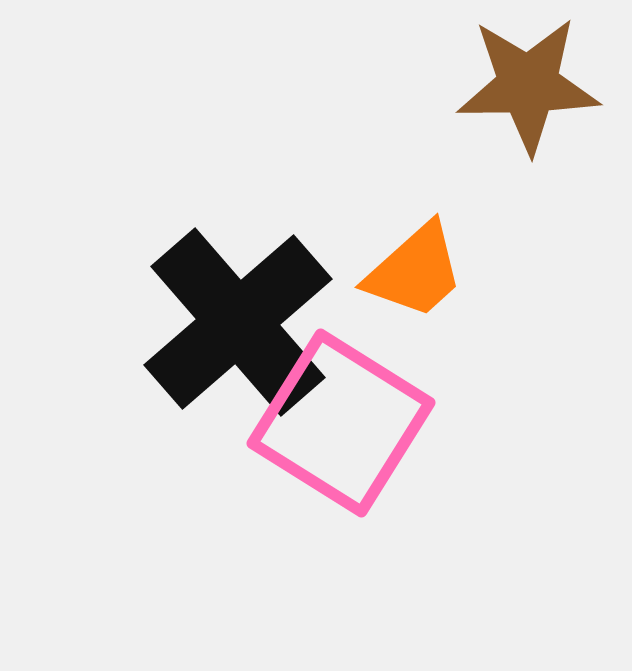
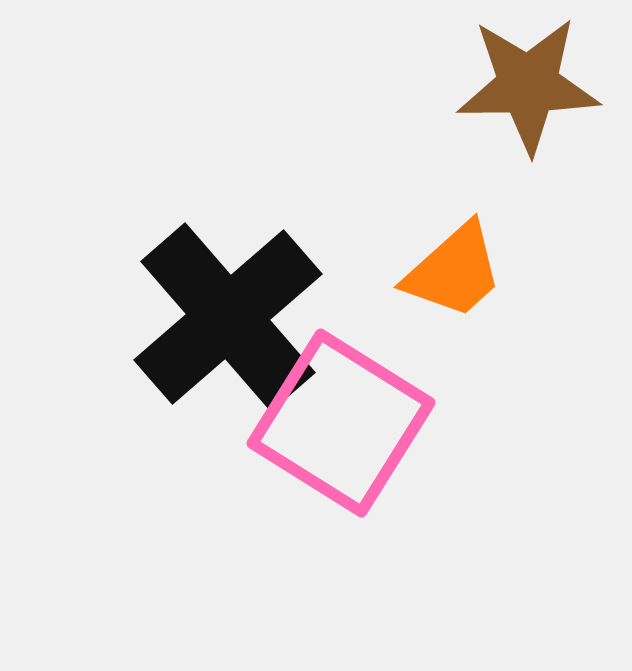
orange trapezoid: moved 39 px right
black cross: moved 10 px left, 5 px up
